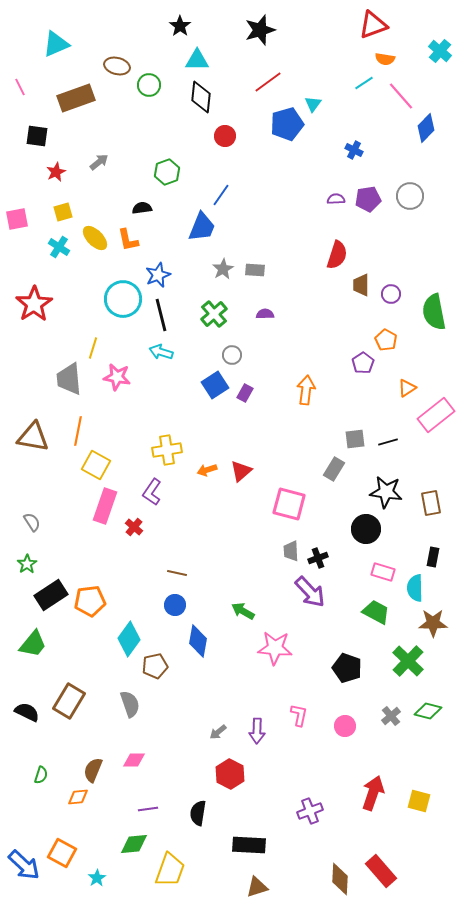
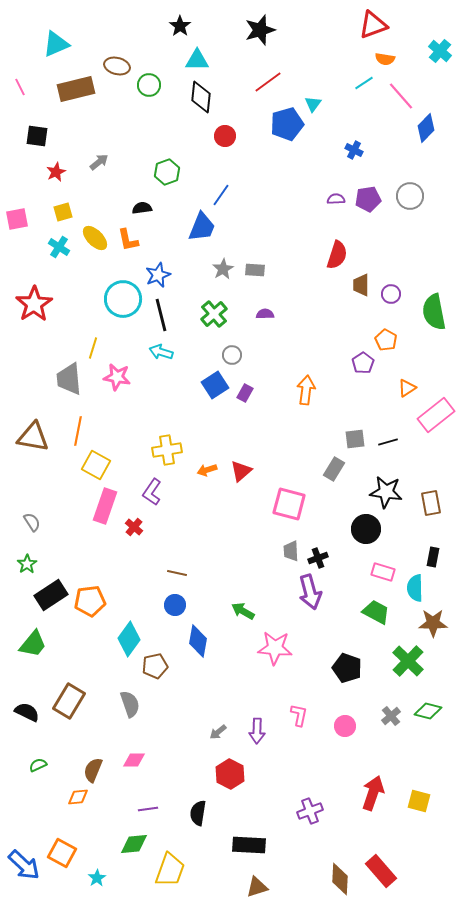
brown rectangle at (76, 98): moved 9 px up; rotated 6 degrees clockwise
purple arrow at (310, 592): rotated 28 degrees clockwise
green semicircle at (41, 775): moved 3 px left, 10 px up; rotated 132 degrees counterclockwise
